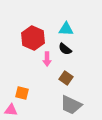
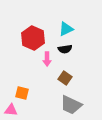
cyan triangle: rotated 28 degrees counterclockwise
black semicircle: rotated 48 degrees counterclockwise
brown square: moved 1 px left
